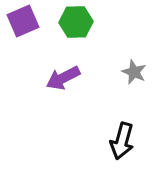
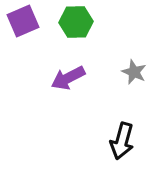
purple arrow: moved 5 px right
